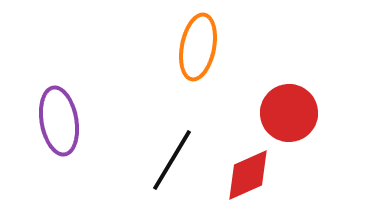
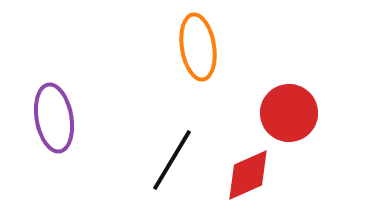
orange ellipse: rotated 20 degrees counterclockwise
purple ellipse: moved 5 px left, 3 px up
